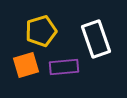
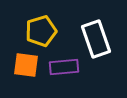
orange square: rotated 24 degrees clockwise
